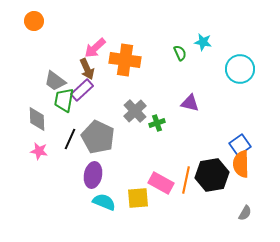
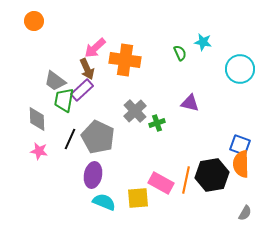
blue square: rotated 35 degrees counterclockwise
